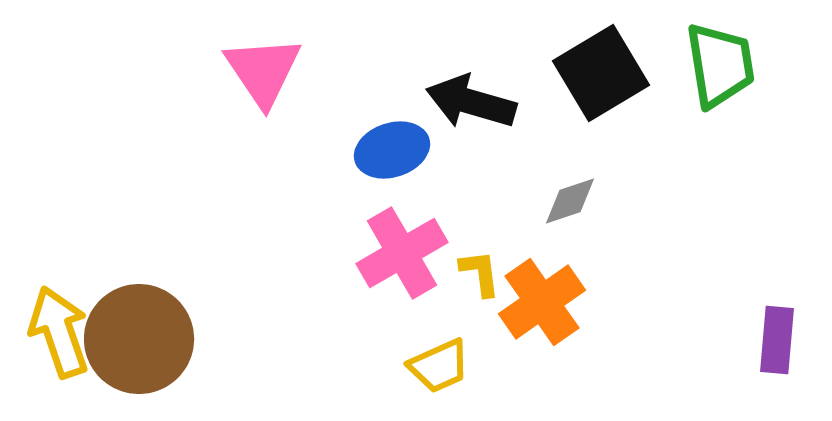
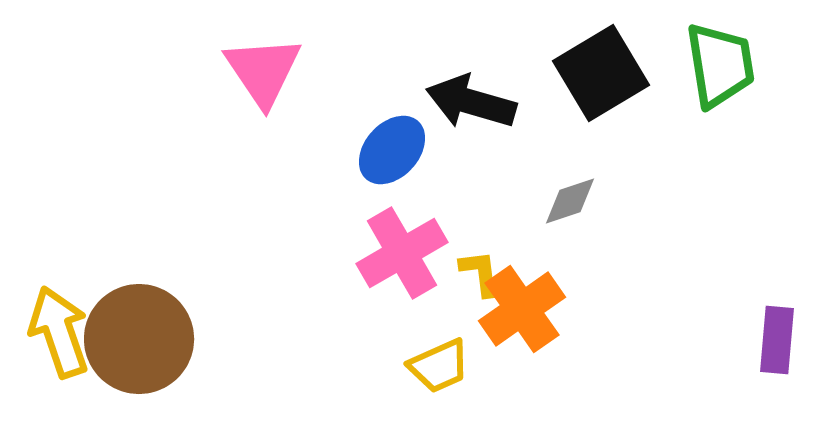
blue ellipse: rotated 30 degrees counterclockwise
orange cross: moved 20 px left, 7 px down
